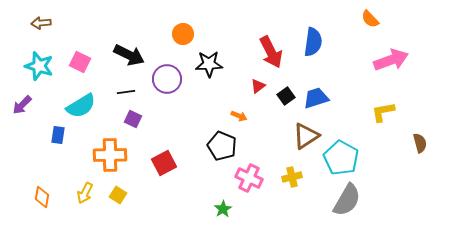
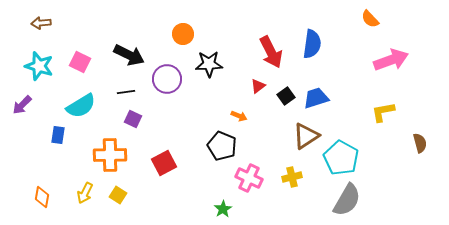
blue semicircle: moved 1 px left, 2 px down
